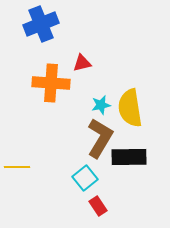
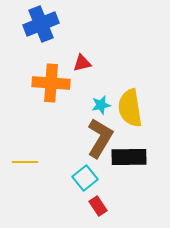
yellow line: moved 8 px right, 5 px up
